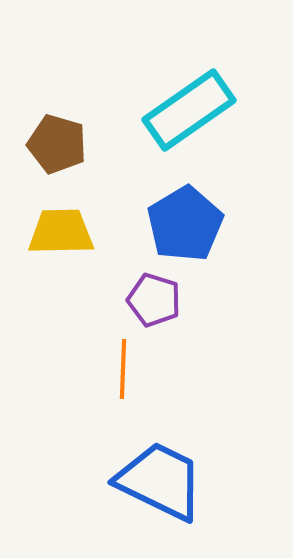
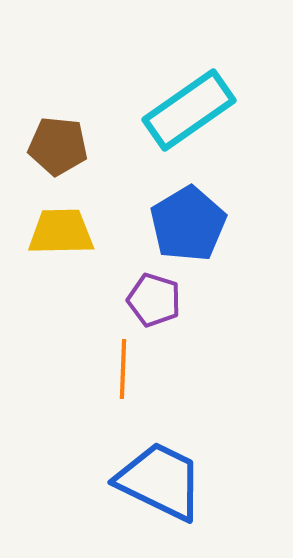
brown pentagon: moved 1 px right, 2 px down; rotated 10 degrees counterclockwise
blue pentagon: moved 3 px right
